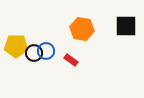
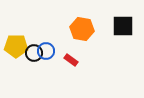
black square: moved 3 px left
